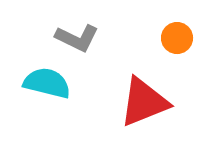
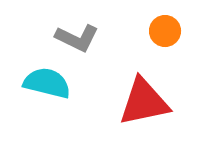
orange circle: moved 12 px left, 7 px up
red triangle: rotated 10 degrees clockwise
